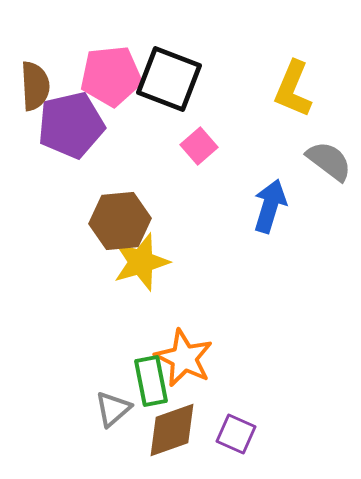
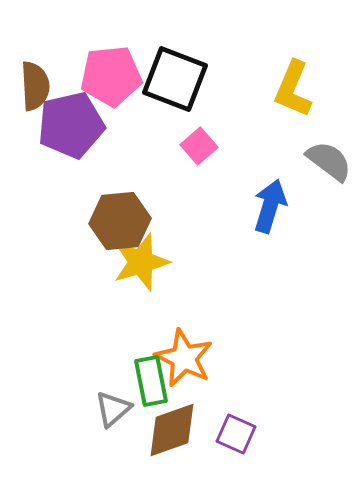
black square: moved 6 px right
